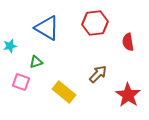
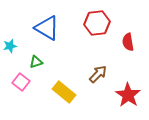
red hexagon: moved 2 px right
pink square: rotated 18 degrees clockwise
